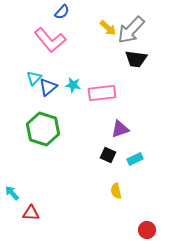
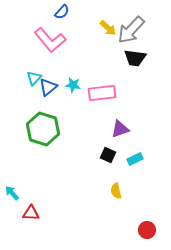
black trapezoid: moved 1 px left, 1 px up
